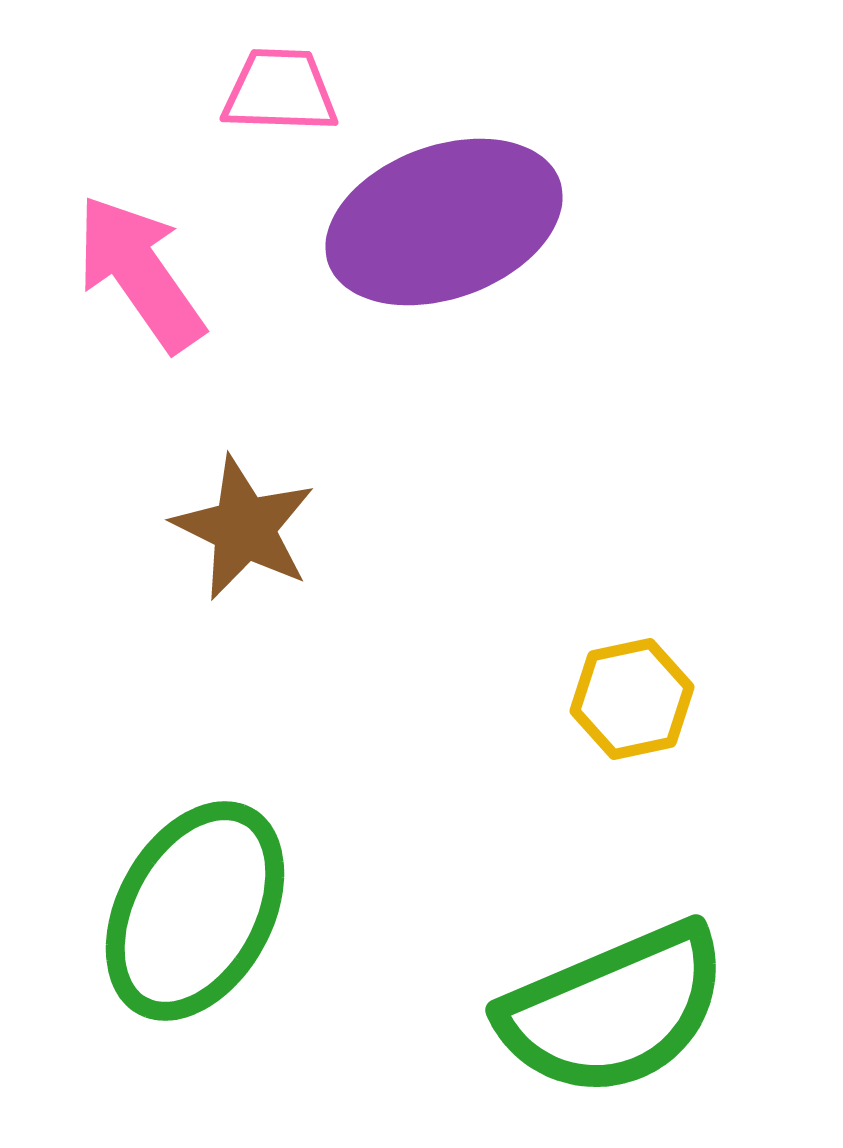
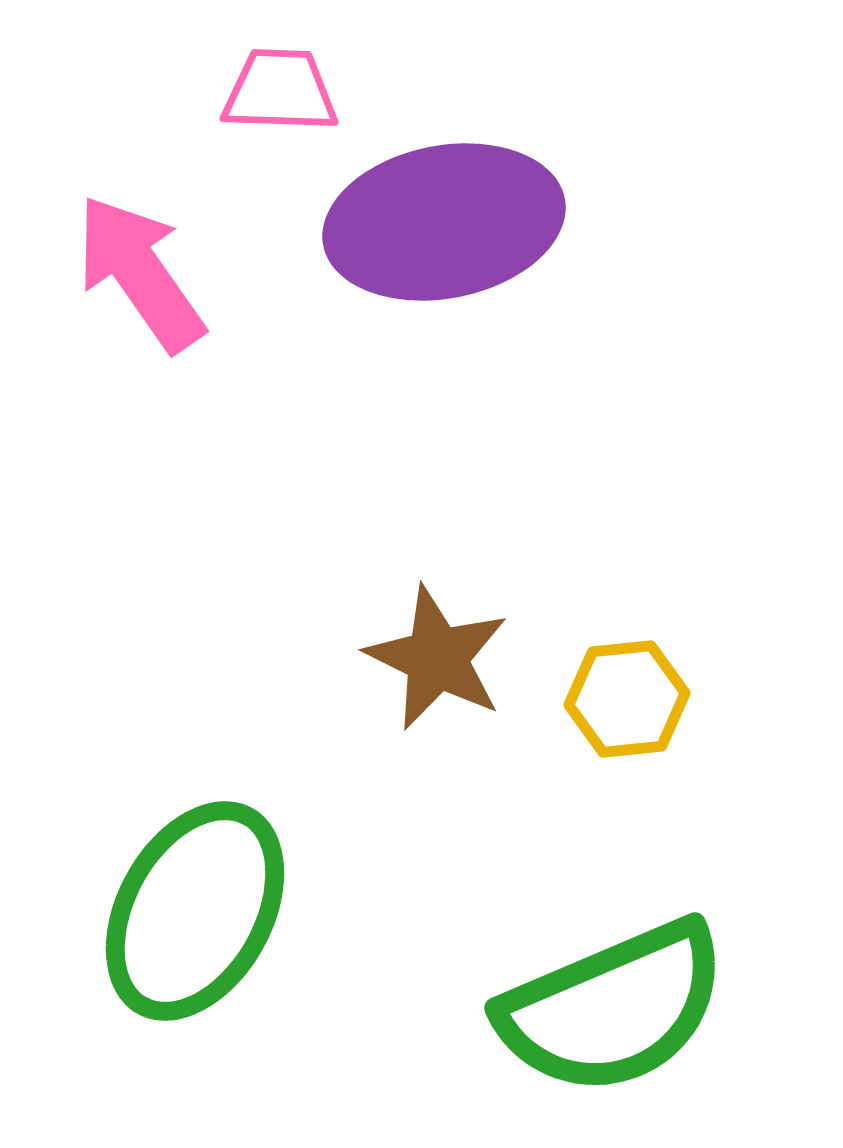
purple ellipse: rotated 9 degrees clockwise
brown star: moved 193 px right, 130 px down
yellow hexagon: moved 5 px left; rotated 6 degrees clockwise
green semicircle: moved 1 px left, 2 px up
